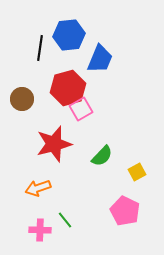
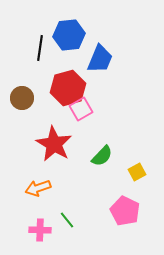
brown circle: moved 1 px up
red star: rotated 27 degrees counterclockwise
green line: moved 2 px right
